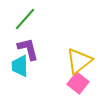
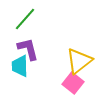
pink square: moved 5 px left
